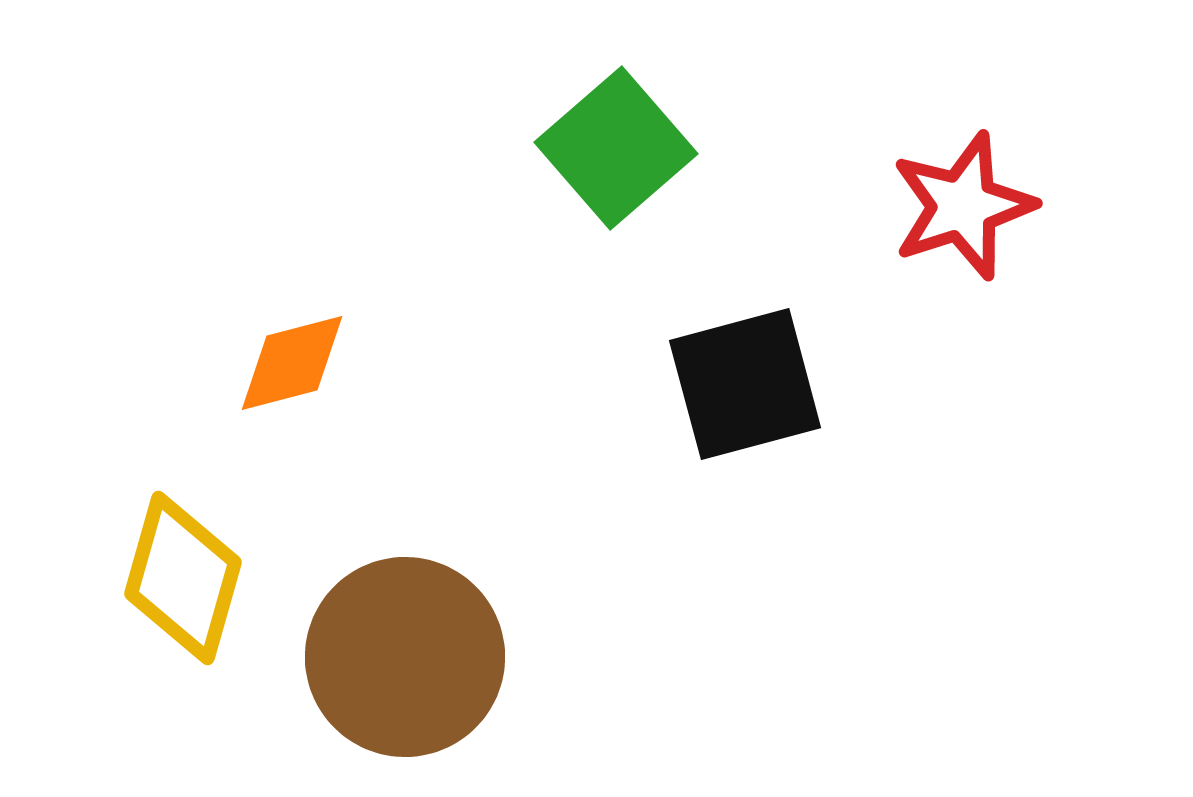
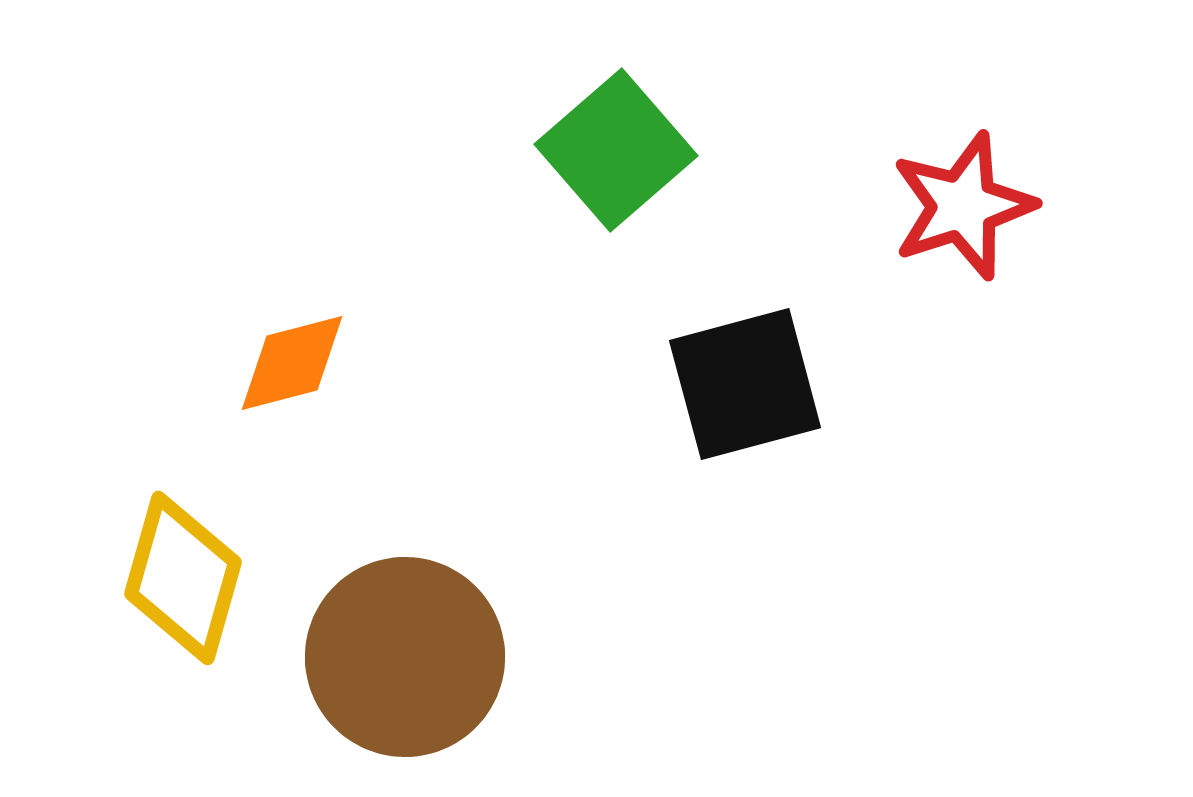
green square: moved 2 px down
